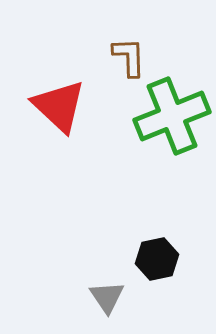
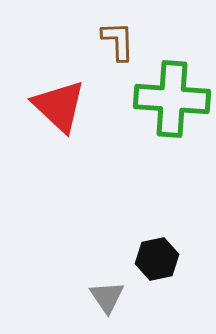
brown L-shape: moved 11 px left, 16 px up
green cross: moved 17 px up; rotated 26 degrees clockwise
